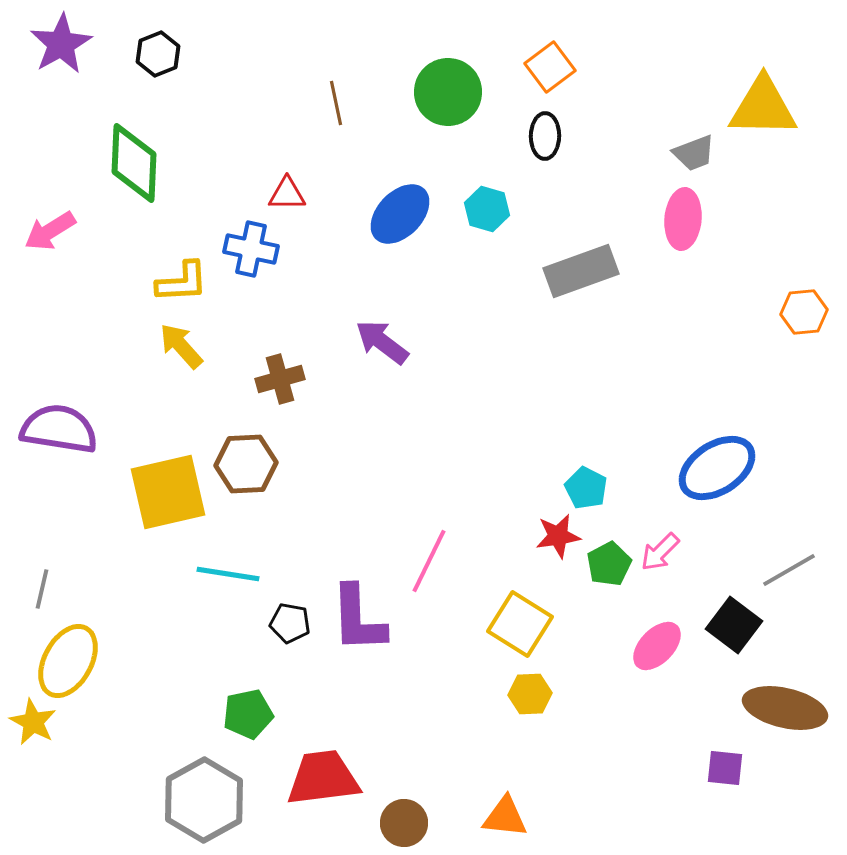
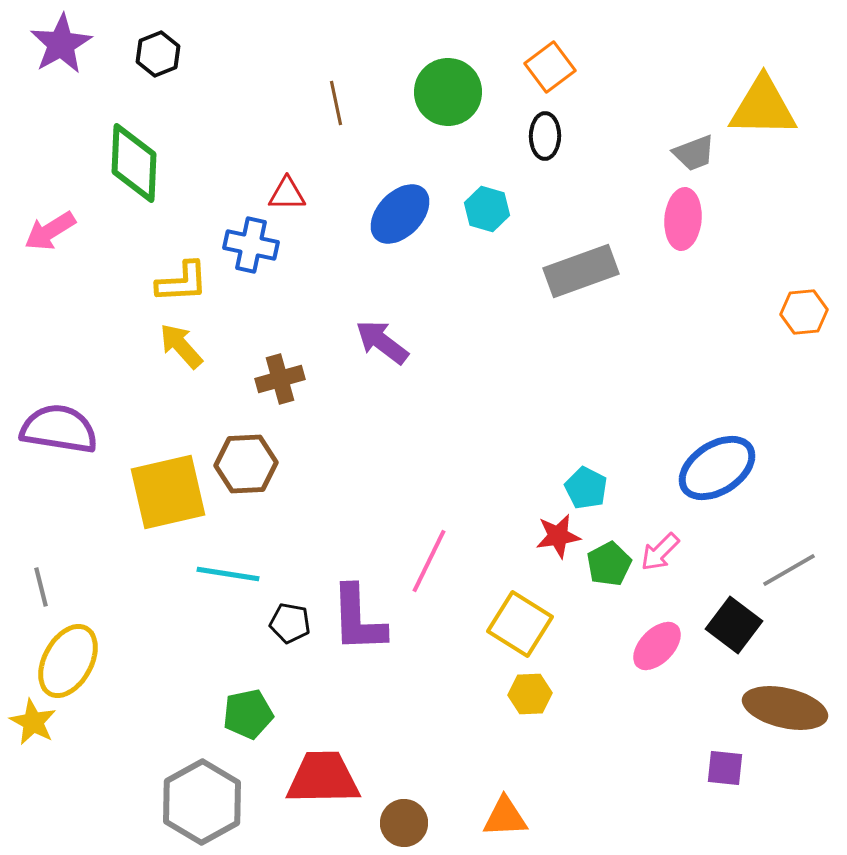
blue cross at (251, 249): moved 4 px up
gray line at (42, 589): moved 1 px left, 2 px up; rotated 27 degrees counterclockwise
red trapezoid at (323, 778): rotated 6 degrees clockwise
gray hexagon at (204, 800): moved 2 px left, 2 px down
orange triangle at (505, 817): rotated 9 degrees counterclockwise
